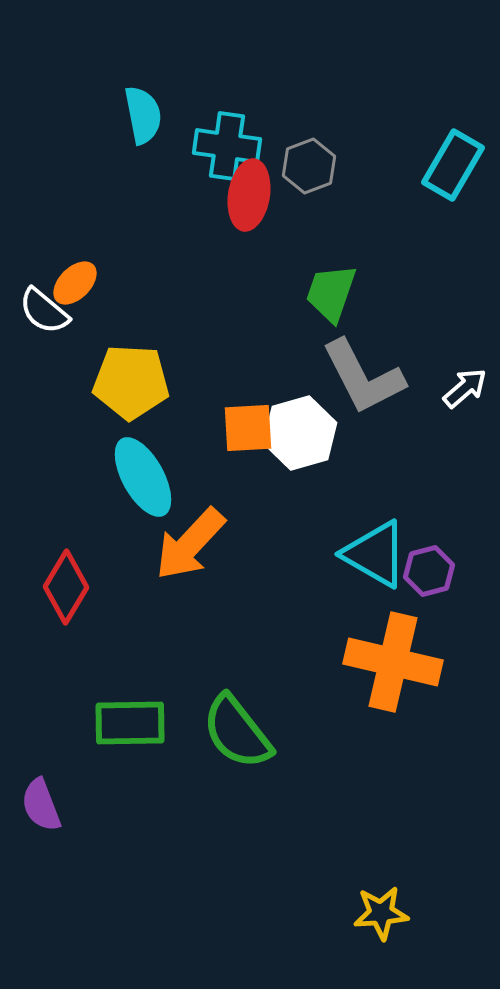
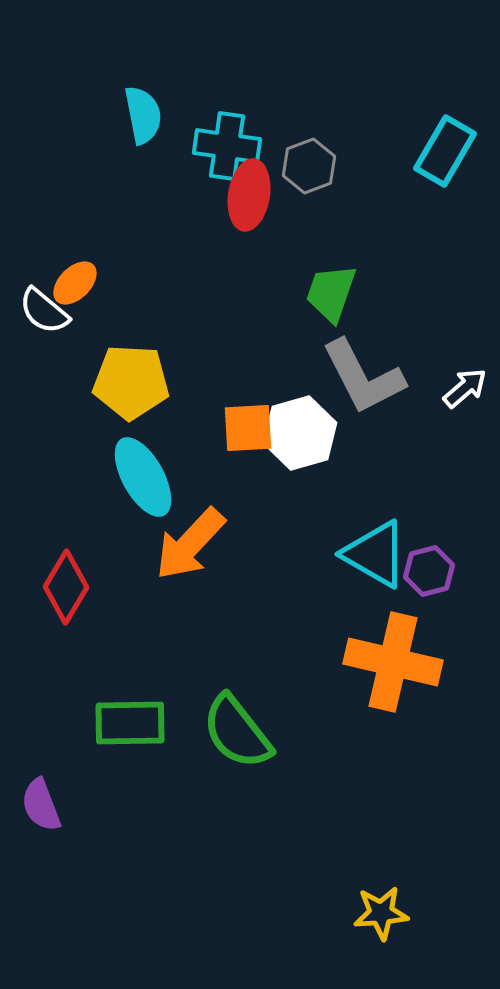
cyan rectangle: moved 8 px left, 14 px up
